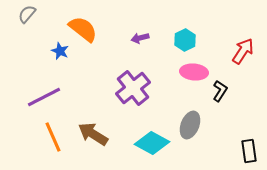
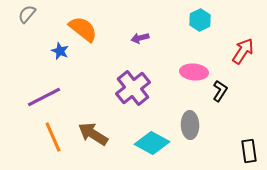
cyan hexagon: moved 15 px right, 20 px up
gray ellipse: rotated 24 degrees counterclockwise
